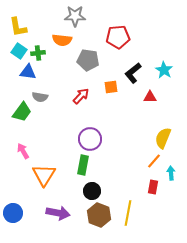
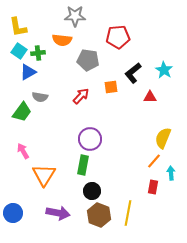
blue triangle: rotated 36 degrees counterclockwise
